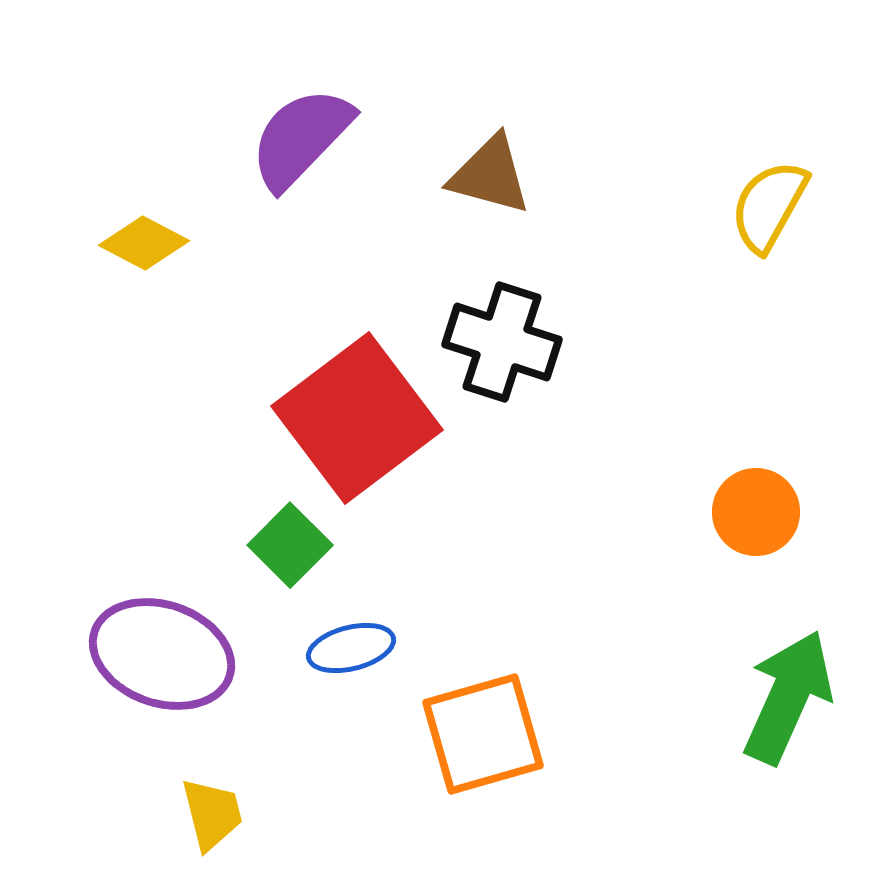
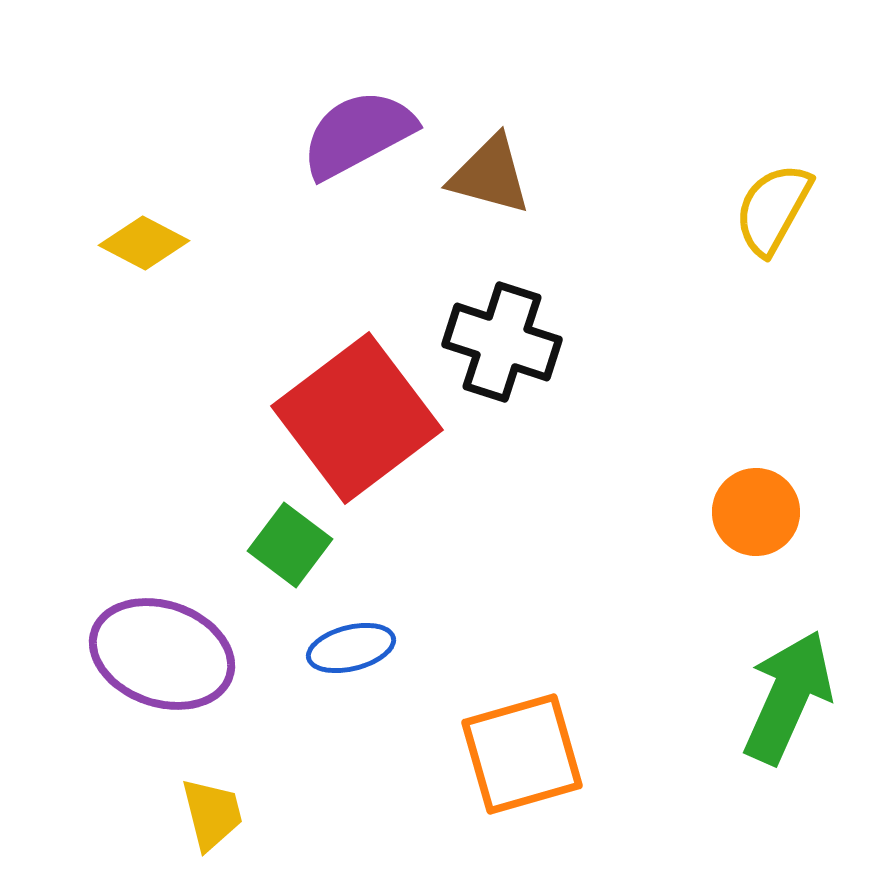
purple semicircle: moved 57 px right, 4 px up; rotated 18 degrees clockwise
yellow semicircle: moved 4 px right, 3 px down
green square: rotated 8 degrees counterclockwise
orange square: moved 39 px right, 20 px down
